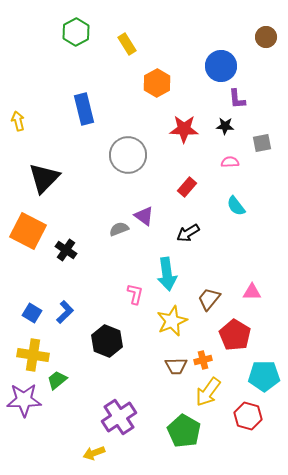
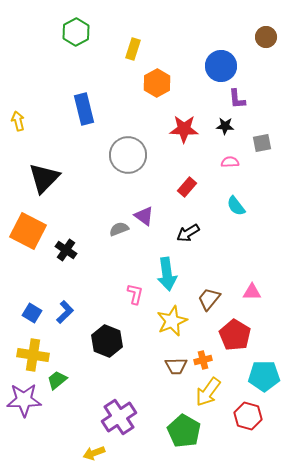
yellow rectangle at (127, 44): moved 6 px right, 5 px down; rotated 50 degrees clockwise
